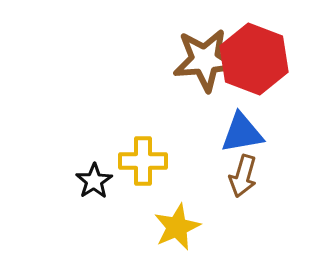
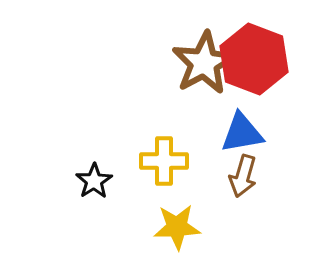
brown star: moved 1 px left, 3 px down; rotated 24 degrees counterclockwise
yellow cross: moved 21 px right
yellow star: rotated 21 degrees clockwise
